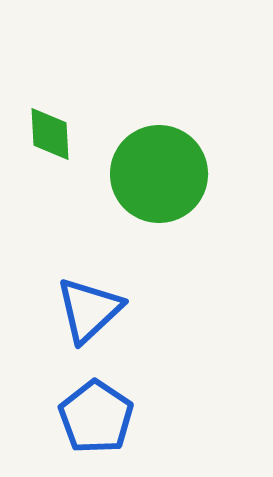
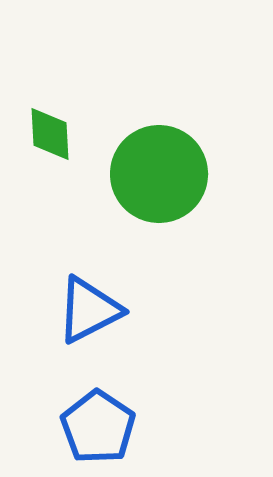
blue triangle: rotated 16 degrees clockwise
blue pentagon: moved 2 px right, 10 px down
